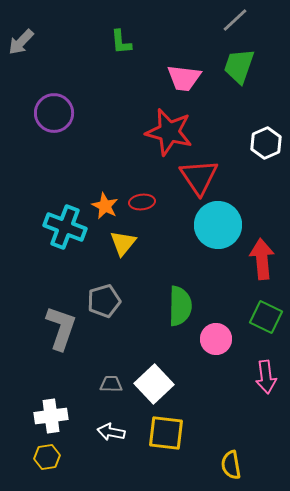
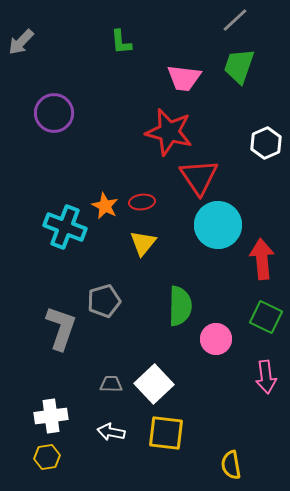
yellow triangle: moved 20 px right
